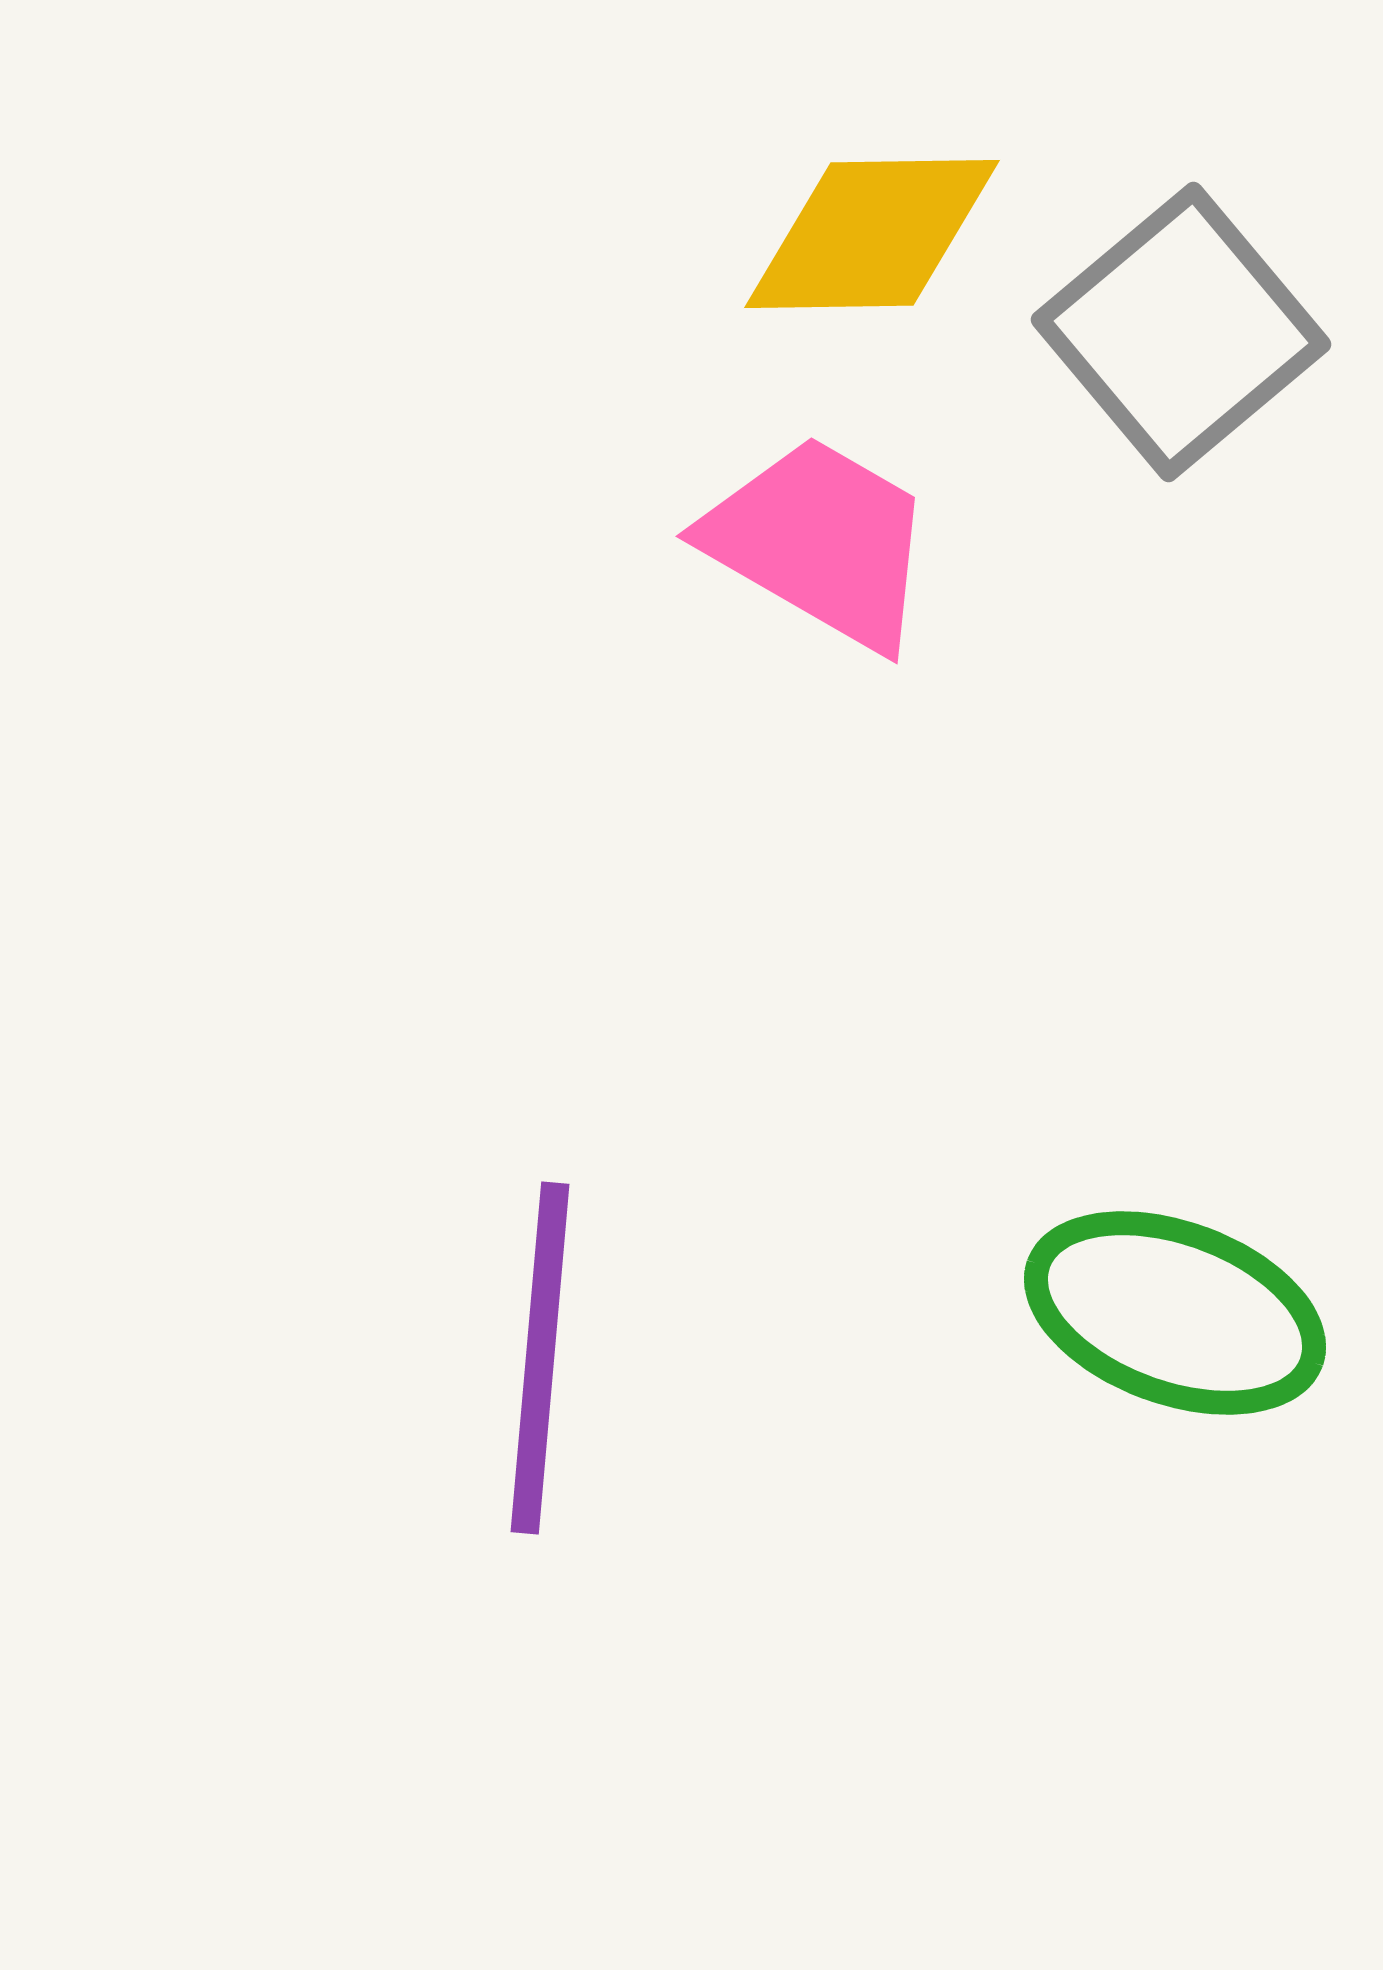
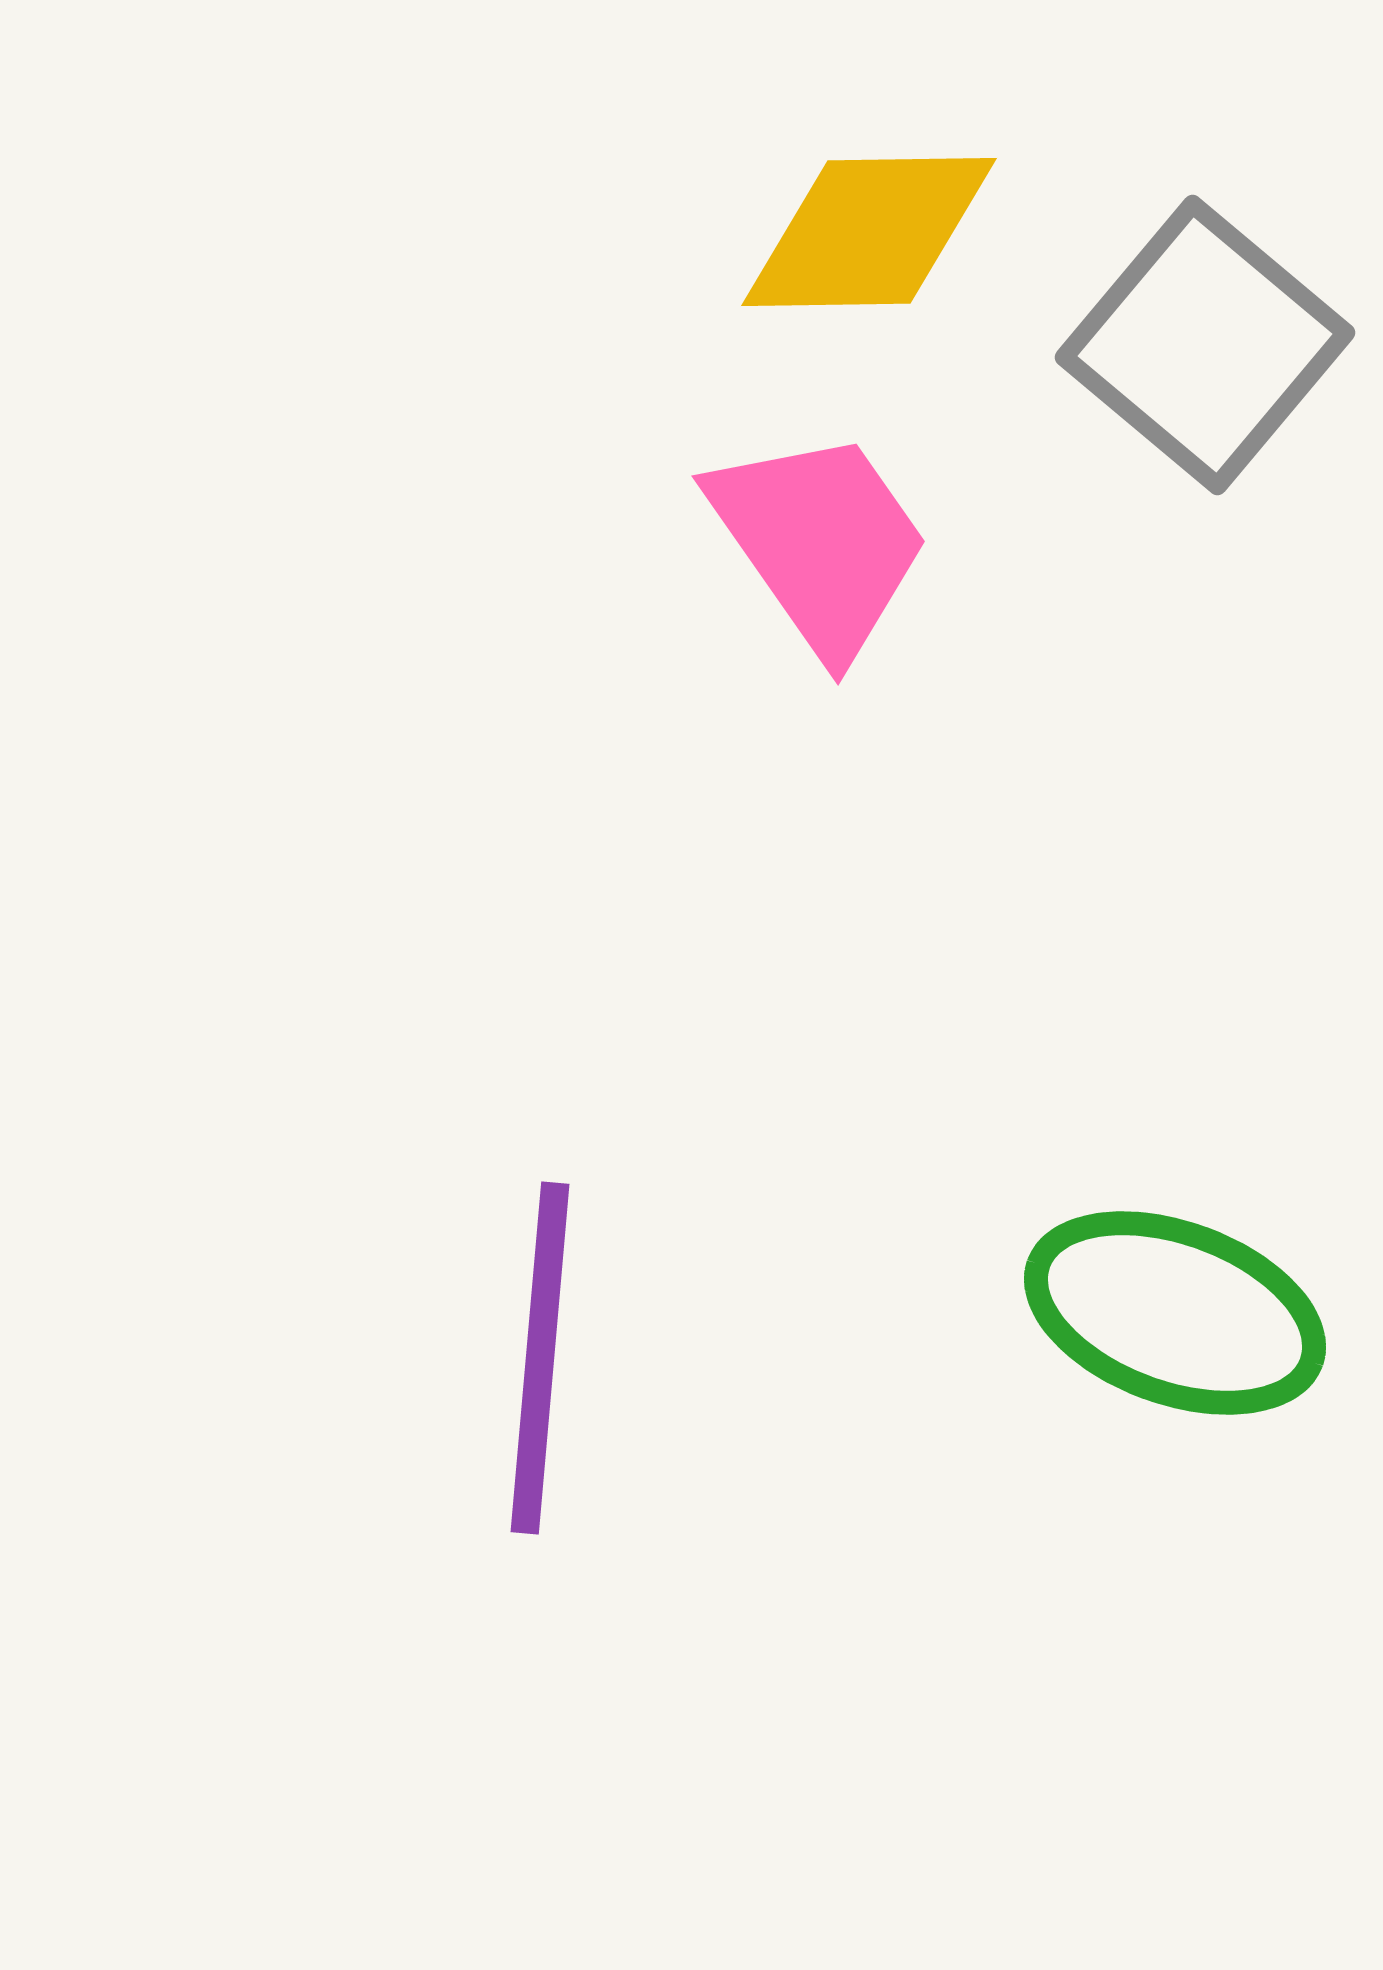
yellow diamond: moved 3 px left, 2 px up
gray square: moved 24 px right, 13 px down; rotated 10 degrees counterclockwise
pink trapezoid: rotated 25 degrees clockwise
